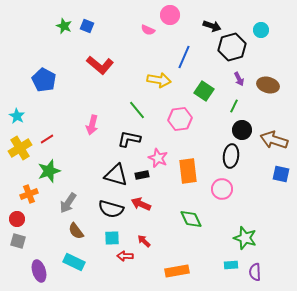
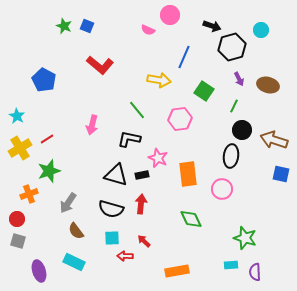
orange rectangle at (188, 171): moved 3 px down
red arrow at (141, 204): rotated 72 degrees clockwise
